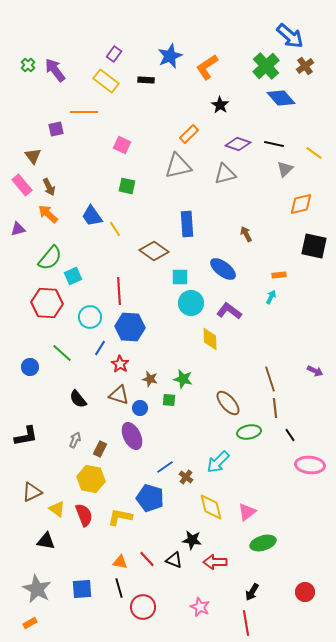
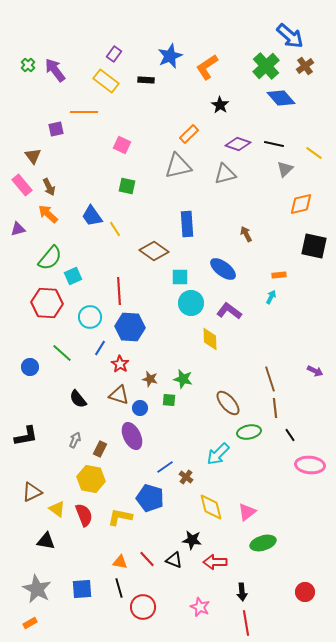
cyan arrow at (218, 462): moved 8 px up
black arrow at (252, 592): moved 10 px left; rotated 36 degrees counterclockwise
